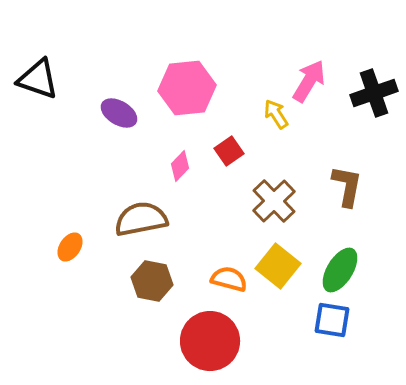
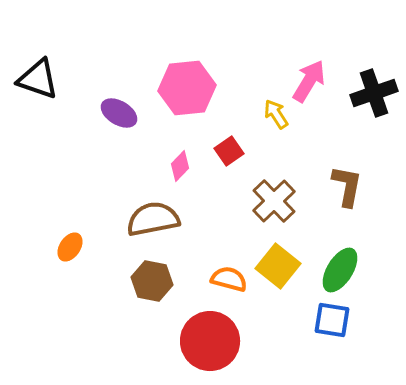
brown semicircle: moved 12 px right
